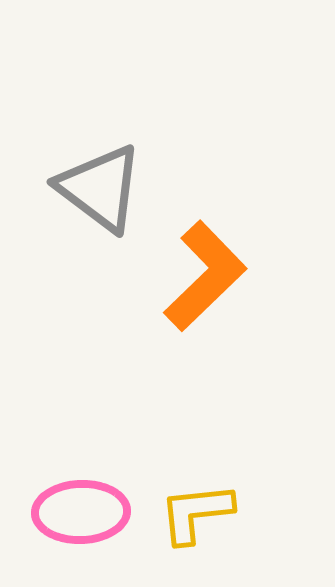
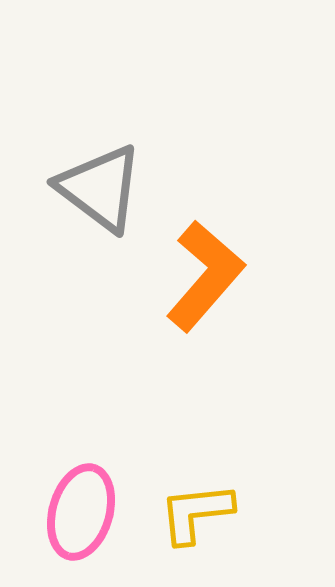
orange L-shape: rotated 5 degrees counterclockwise
pink ellipse: rotated 72 degrees counterclockwise
